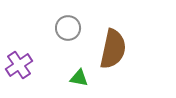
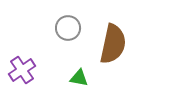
brown semicircle: moved 5 px up
purple cross: moved 3 px right, 5 px down
